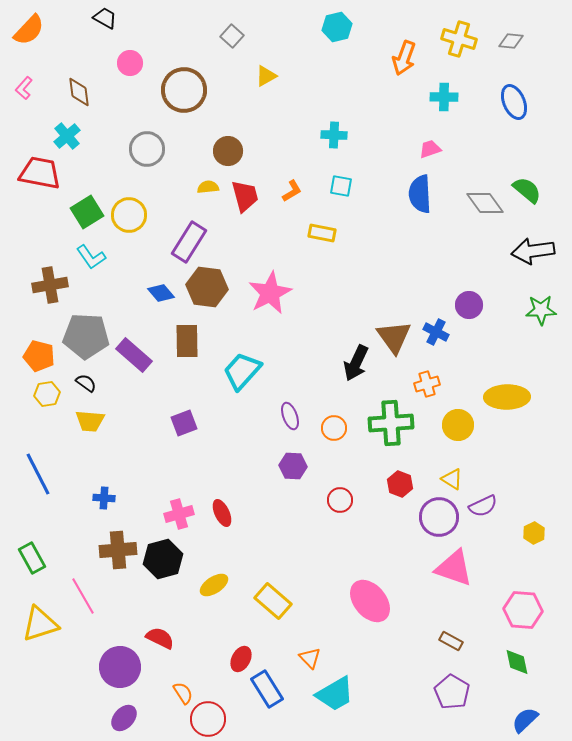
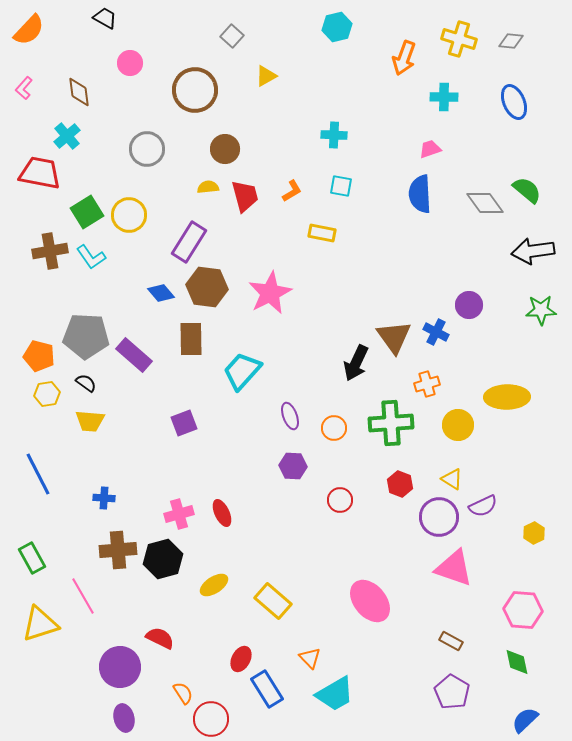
brown circle at (184, 90): moved 11 px right
brown circle at (228, 151): moved 3 px left, 2 px up
brown cross at (50, 285): moved 34 px up
brown rectangle at (187, 341): moved 4 px right, 2 px up
purple ellipse at (124, 718): rotated 56 degrees counterclockwise
red circle at (208, 719): moved 3 px right
